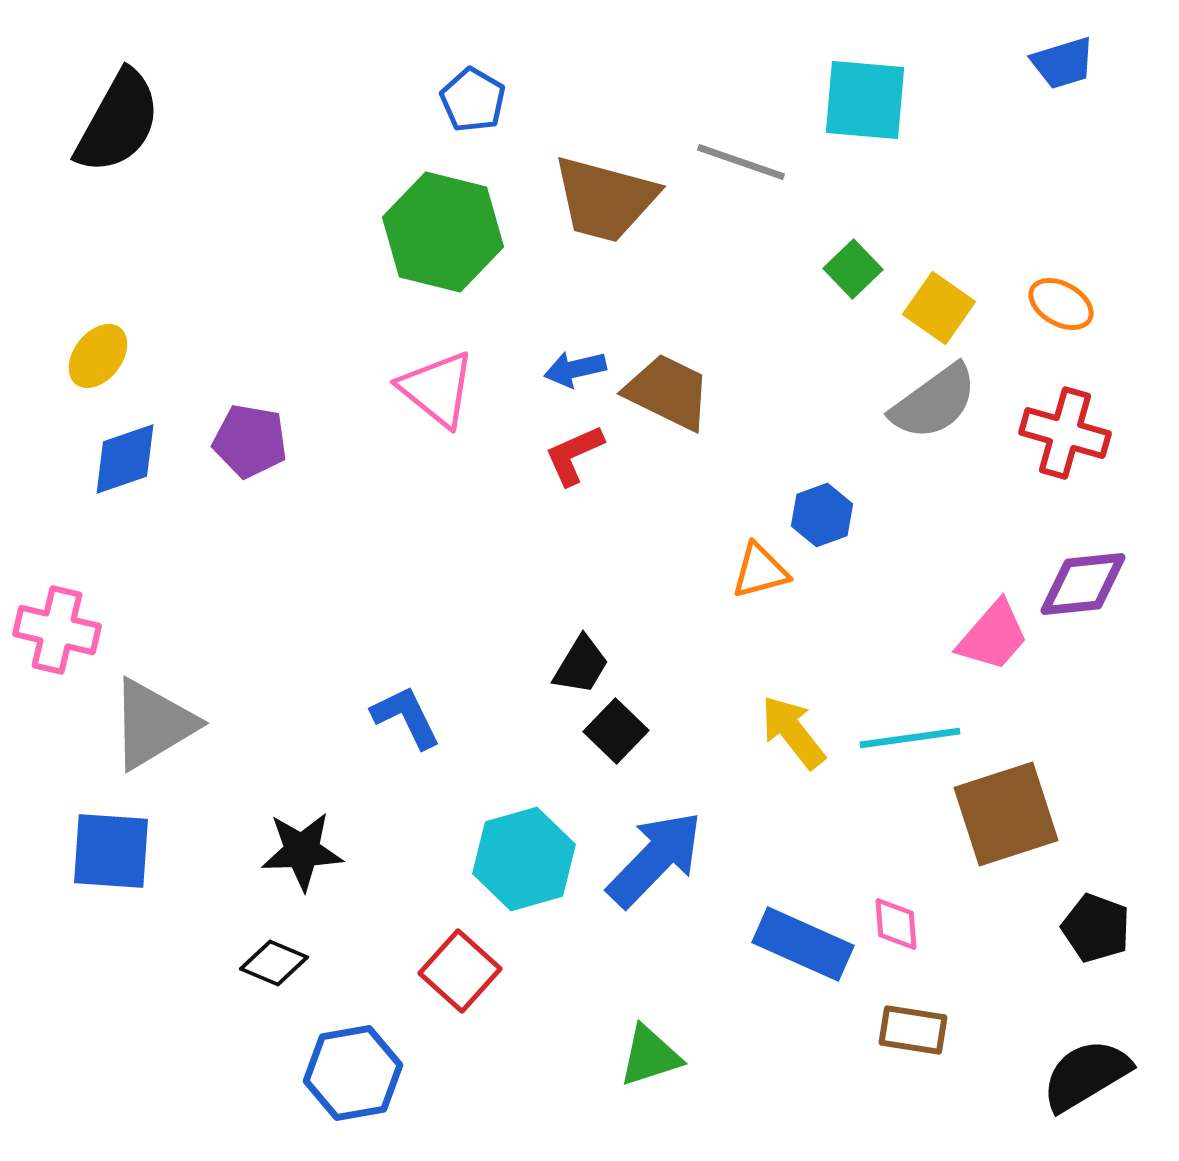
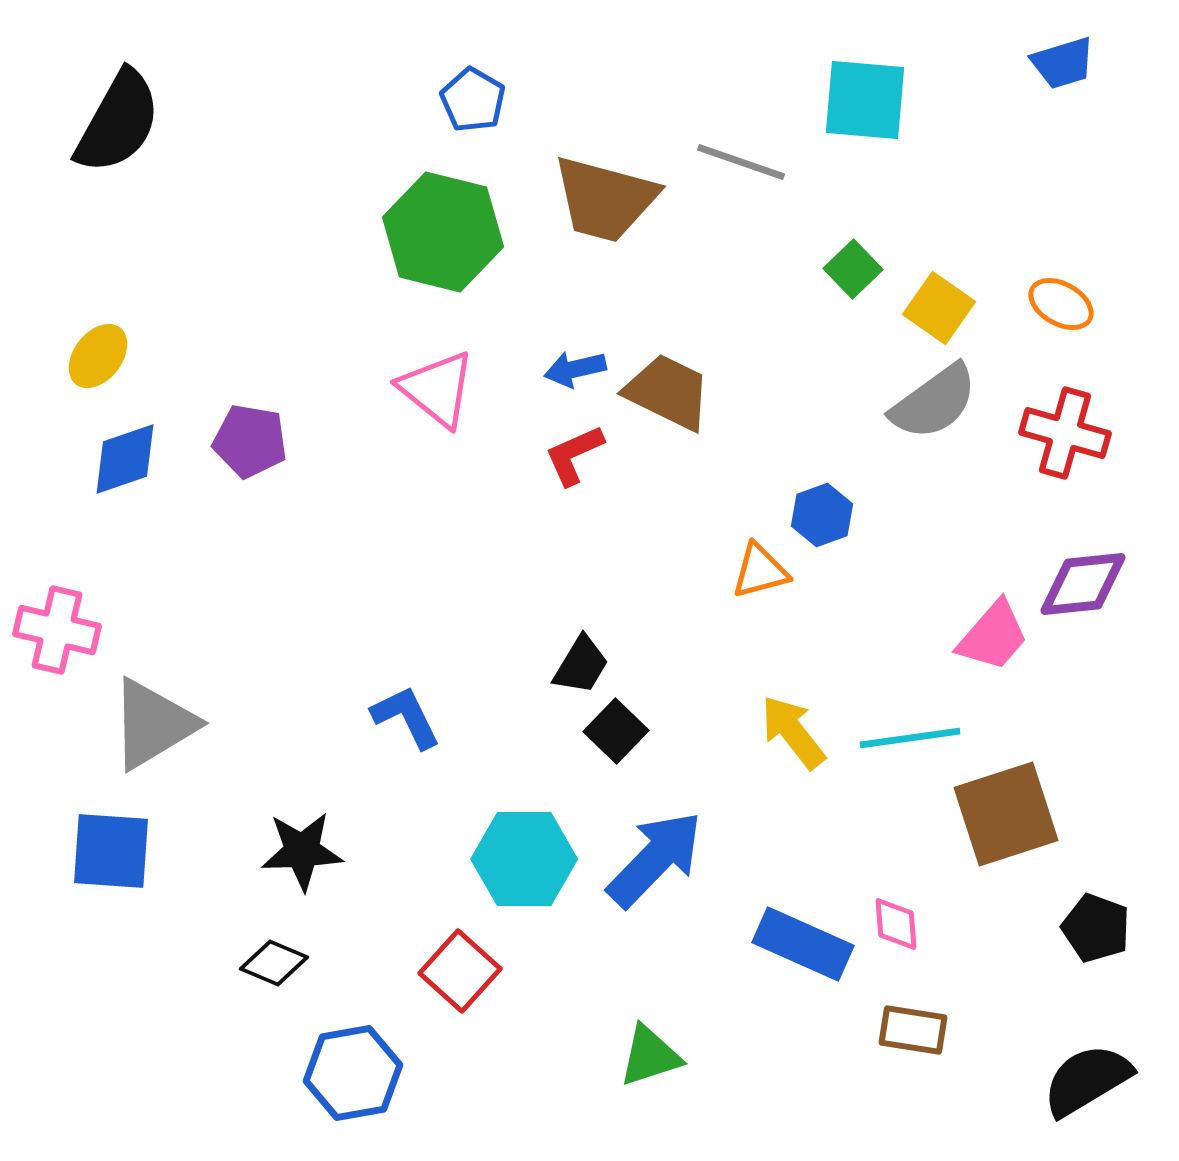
cyan hexagon at (524, 859): rotated 16 degrees clockwise
black semicircle at (1086, 1075): moved 1 px right, 5 px down
